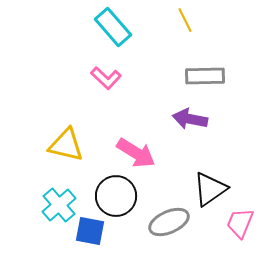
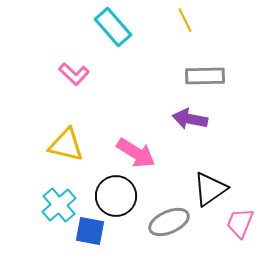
pink L-shape: moved 32 px left, 4 px up
